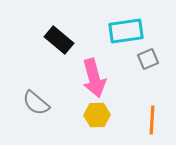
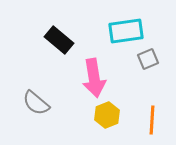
pink arrow: rotated 6 degrees clockwise
yellow hexagon: moved 10 px right; rotated 20 degrees counterclockwise
